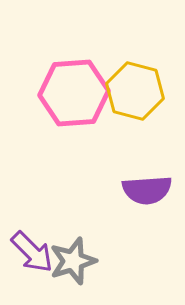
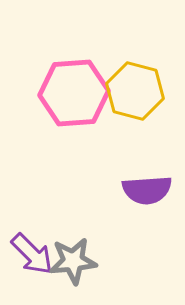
purple arrow: moved 2 px down
gray star: rotated 12 degrees clockwise
